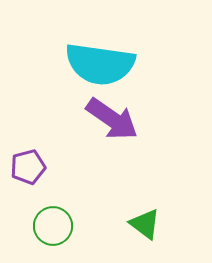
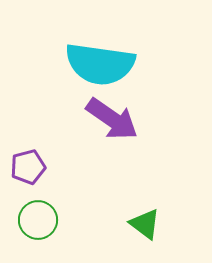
green circle: moved 15 px left, 6 px up
